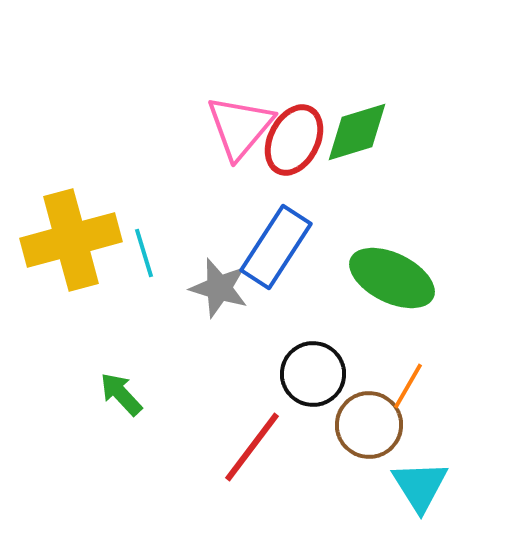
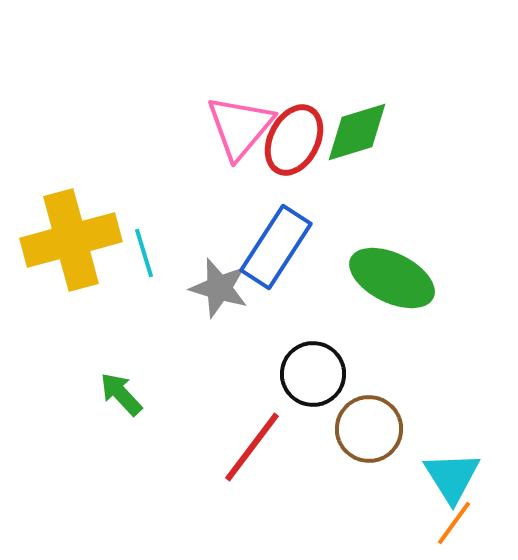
orange line: moved 46 px right, 137 px down; rotated 6 degrees clockwise
brown circle: moved 4 px down
cyan triangle: moved 32 px right, 9 px up
